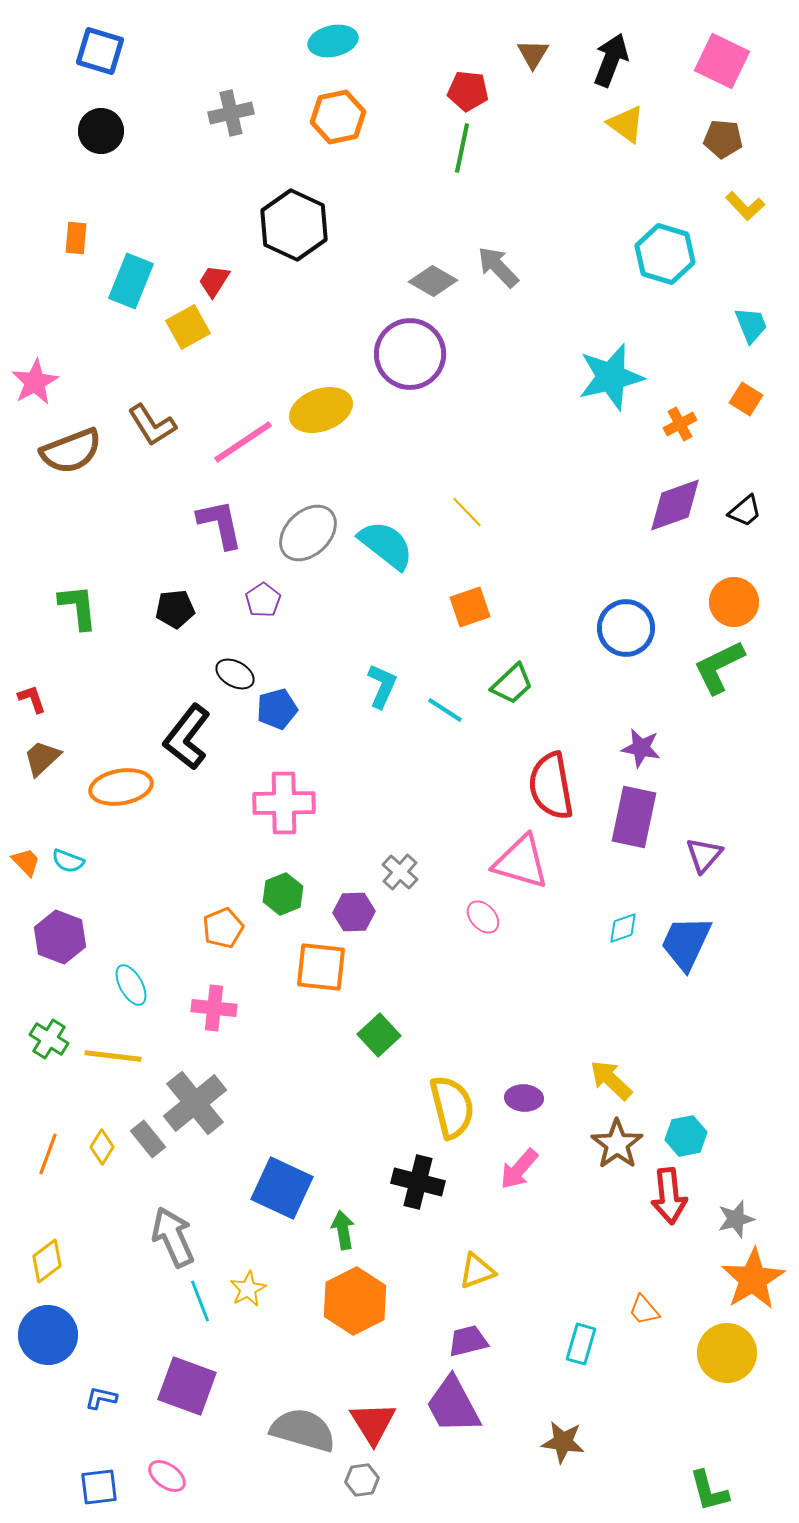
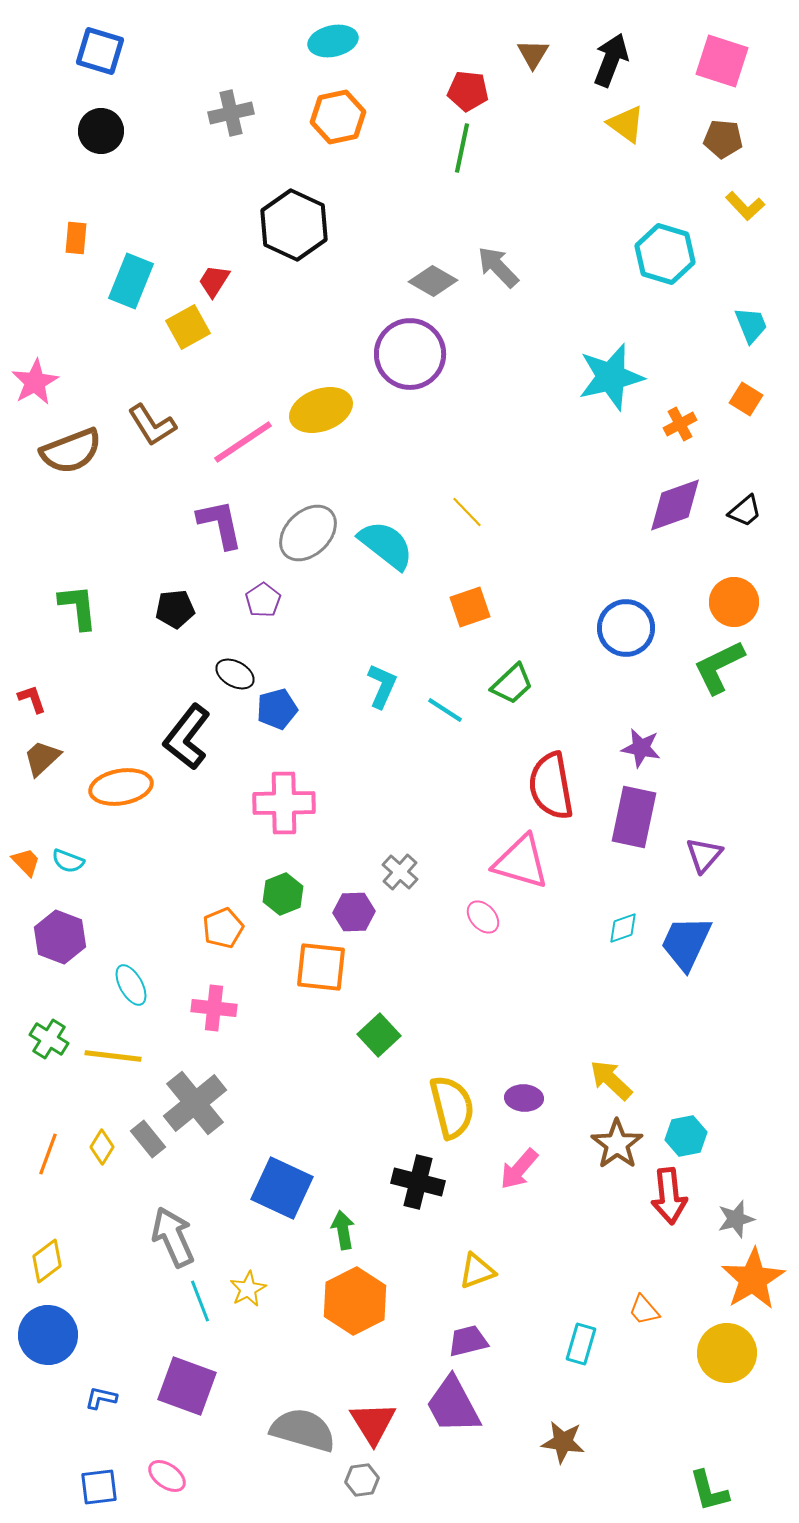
pink square at (722, 61): rotated 8 degrees counterclockwise
